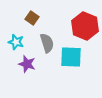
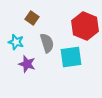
cyan square: rotated 10 degrees counterclockwise
